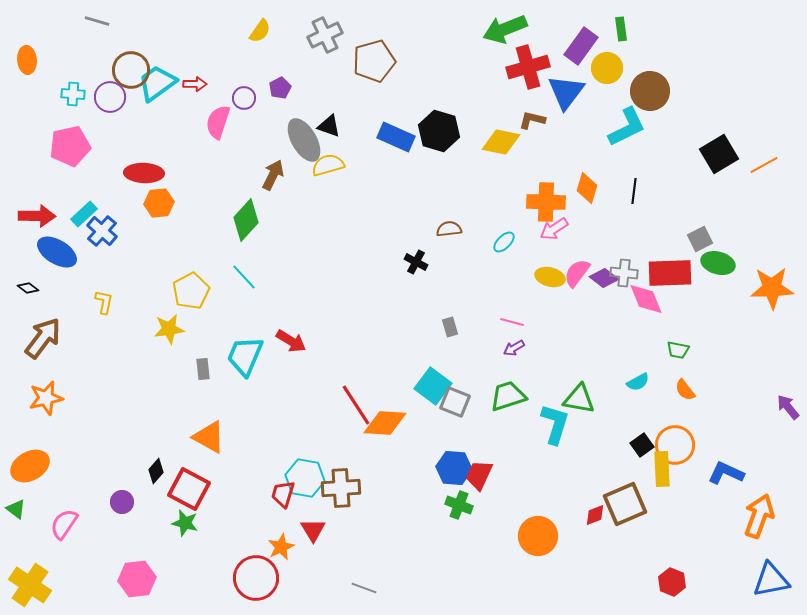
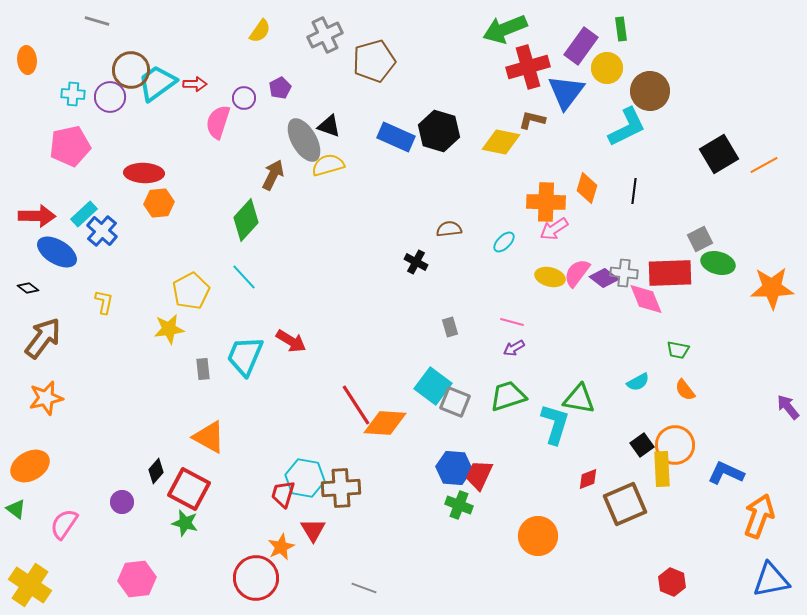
red diamond at (595, 515): moved 7 px left, 36 px up
